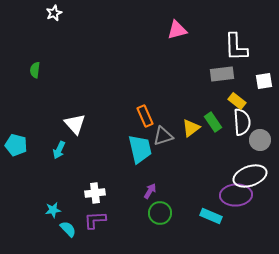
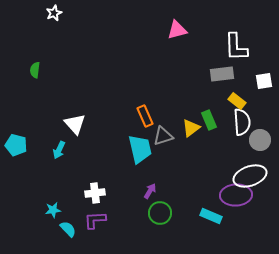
green rectangle: moved 4 px left, 2 px up; rotated 12 degrees clockwise
